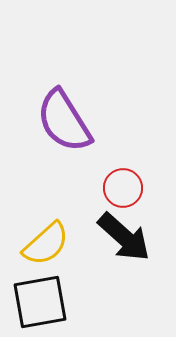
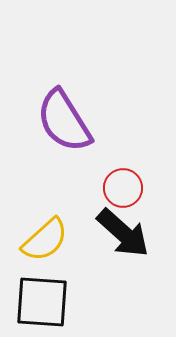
black arrow: moved 1 px left, 4 px up
yellow semicircle: moved 1 px left, 4 px up
black square: moved 2 px right; rotated 14 degrees clockwise
